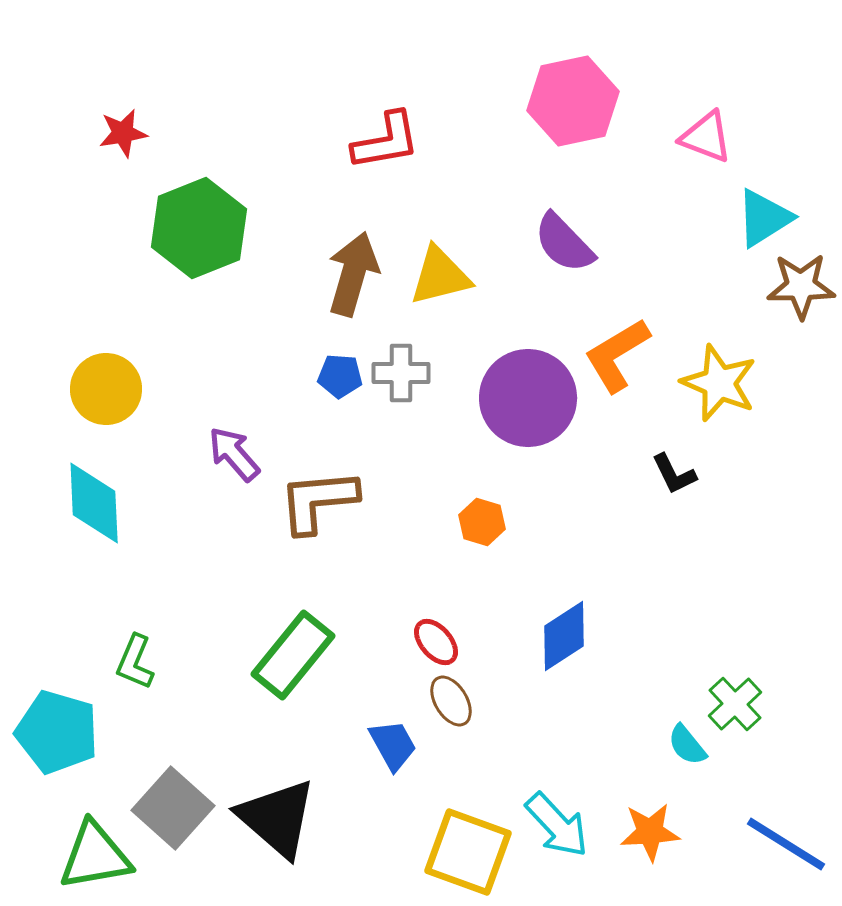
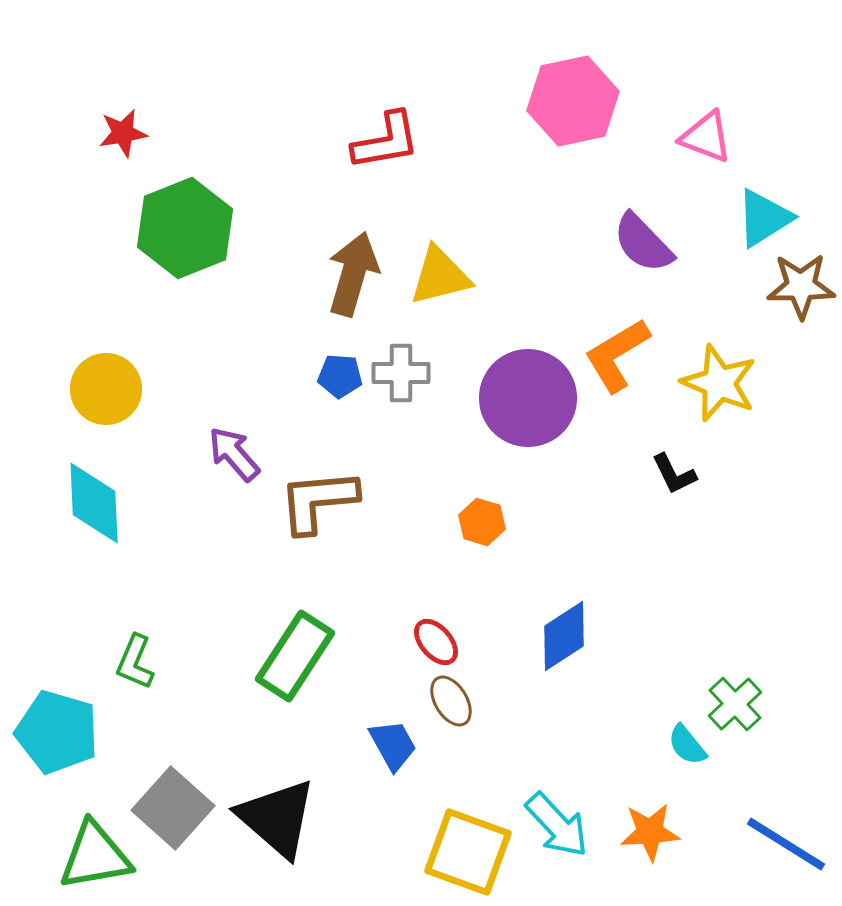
green hexagon: moved 14 px left
purple semicircle: moved 79 px right
green rectangle: moved 2 px right, 1 px down; rotated 6 degrees counterclockwise
